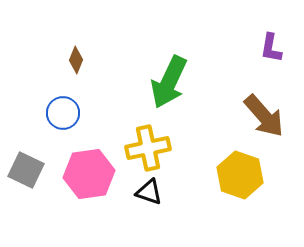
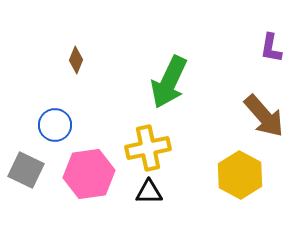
blue circle: moved 8 px left, 12 px down
yellow hexagon: rotated 9 degrees clockwise
black triangle: rotated 20 degrees counterclockwise
